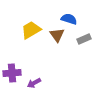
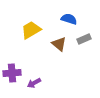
brown triangle: moved 2 px right, 9 px down; rotated 14 degrees counterclockwise
